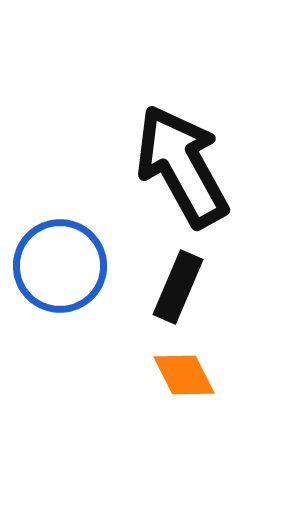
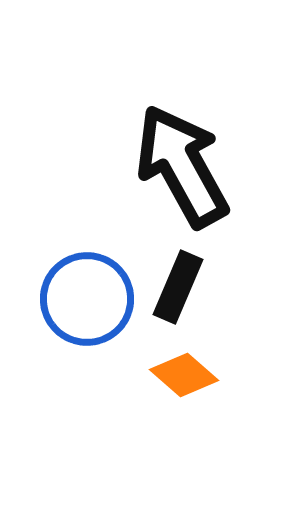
blue circle: moved 27 px right, 33 px down
orange diamond: rotated 22 degrees counterclockwise
